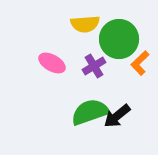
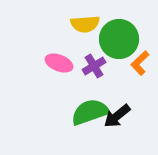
pink ellipse: moved 7 px right; rotated 8 degrees counterclockwise
